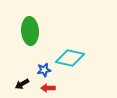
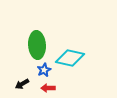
green ellipse: moved 7 px right, 14 px down
blue star: rotated 16 degrees counterclockwise
